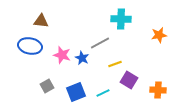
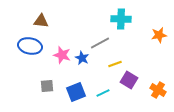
gray square: rotated 24 degrees clockwise
orange cross: rotated 28 degrees clockwise
